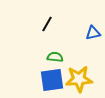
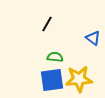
blue triangle: moved 5 px down; rotated 49 degrees clockwise
